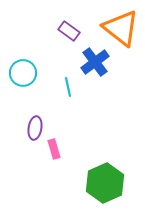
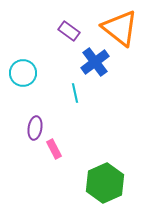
orange triangle: moved 1 px left
cyan line: moved 7 px right, 6 px down
pink rectangle: rotated 12 degrees counterclockwise
